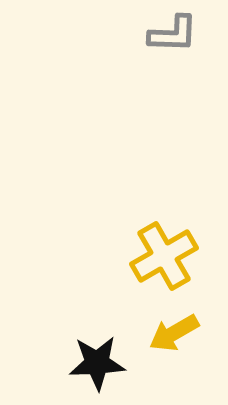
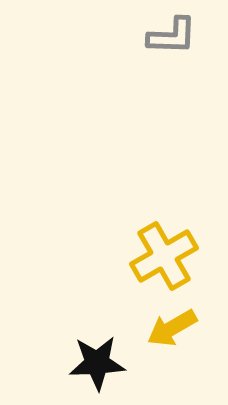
gray L-shape: moved 1 px left, 2 px down
yellow arrow: moved 2 px left, 5 px up
